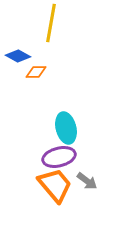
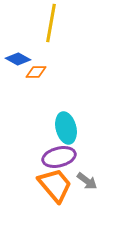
blue diamond: moved 3 px down
